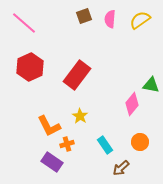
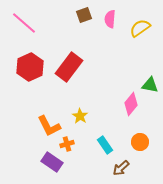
brown square: moved 1 px up
yellow semicircle: moved 8 px down
red rectangle: moved 8 px left, 8 px up
green triangle: moved 1 px left
pink diamond: moved 1 px left
